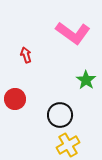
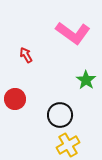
red arrow: rotated 14 degrees counterclockwise
